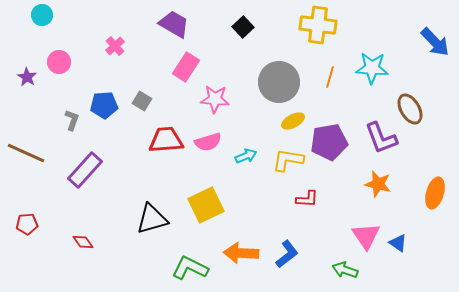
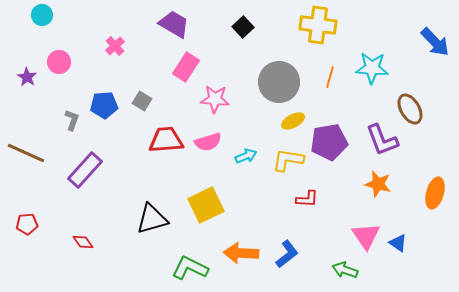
purple L-shape: moved 1 px right, 2 px down
